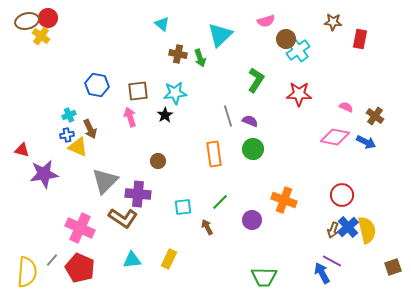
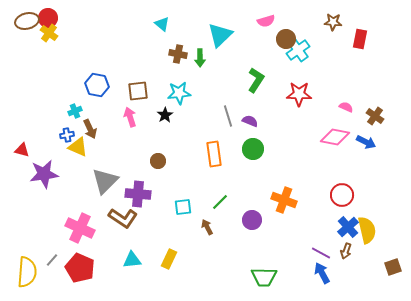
yellow cross at (41, 36): moved 8 px right, 3 px up
green arrow at (200, 58): rotated 18 degrees clockwise
cyan star at (175, 93): moved 4 px right
cyan cross at (69, 115): moved 6 px right, 4 px up
brown arrow at (333, 230): moved 13 px right, 21 px down
purple line at (332, 261): moved 11 px left, 8 px up
